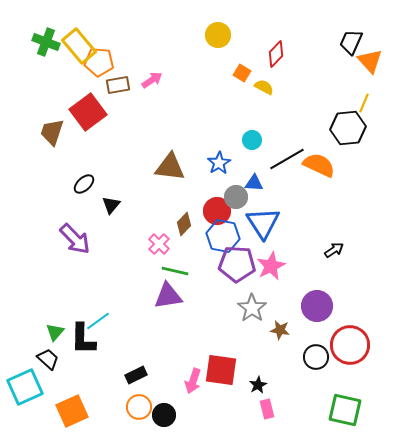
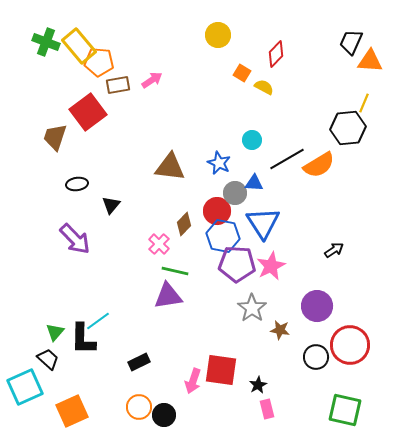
orange triangle at (370, 61): rotated 44 degrees counterclockwise
brown trapezoid at (52, 132): moved 3 px right, 5 px down
blue star at (219, 163): rotated 15 degrees counterclockwise
orange semicircle at (319, 165): rotated 124 degrees clockwise
black ellipse at (84, 184): moved 7 px left; rotated 35 degrees clockwise
gray circle at (236, 197): moved 1 px left, 4 px up
black rectangle at (136, 375): moved 3 px right, 13 px up
